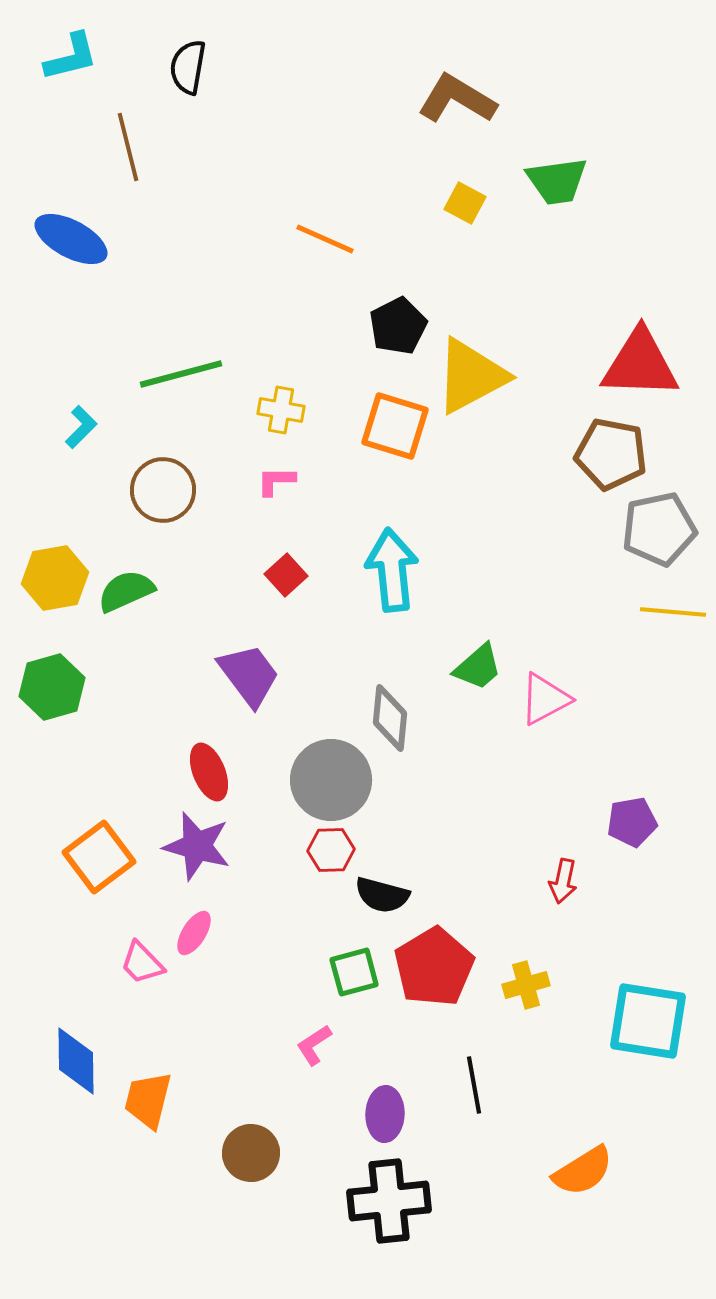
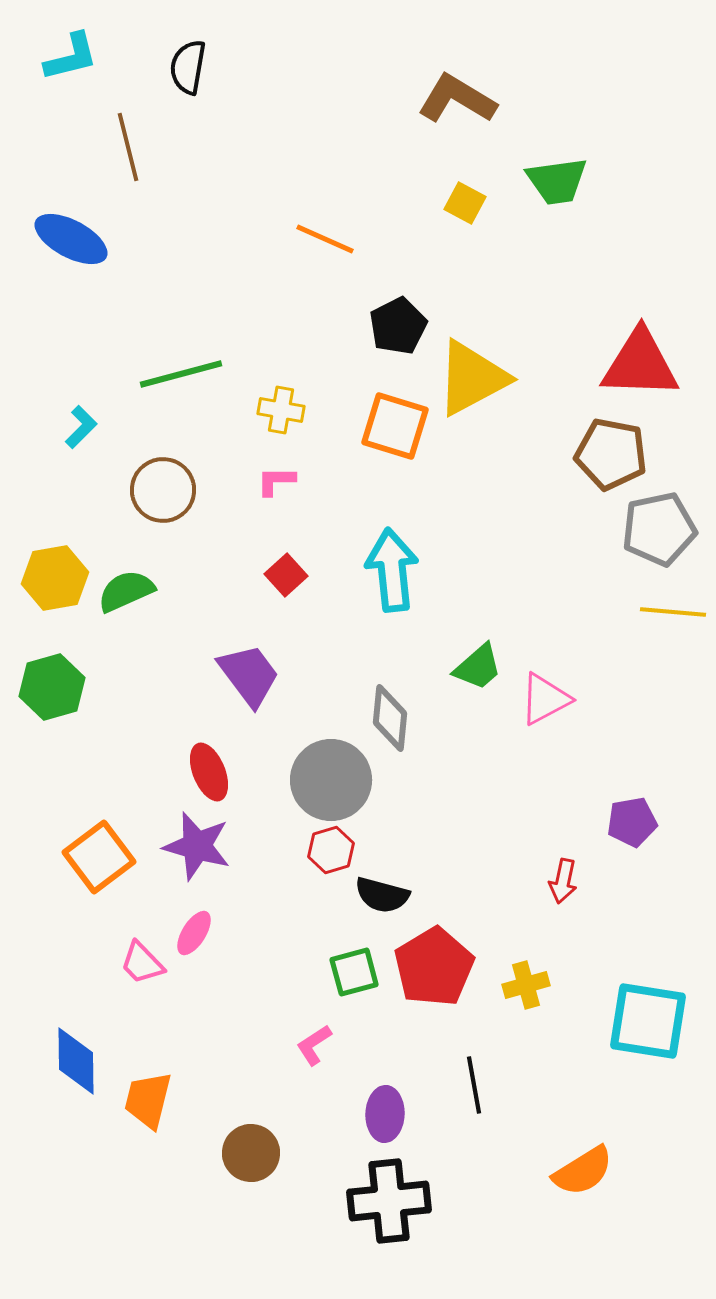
yellow triangle at (471, 376): moved 1 px right, 2 px down
red hexagon at (331, 850): rotated 15 degrees counterclockwise
